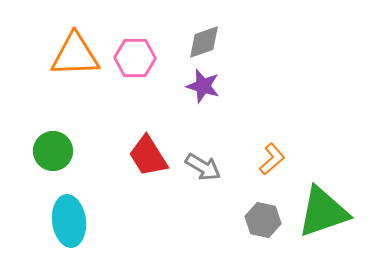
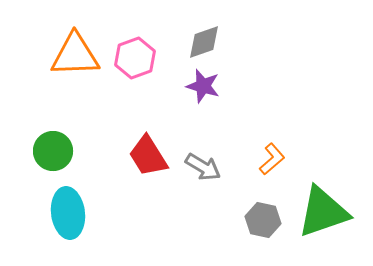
pink hexagon: rotated 21 degrees counterclockwise
cyan ellipse: moved 1 px left, 8 px up
